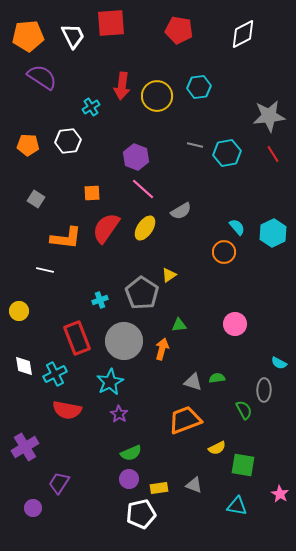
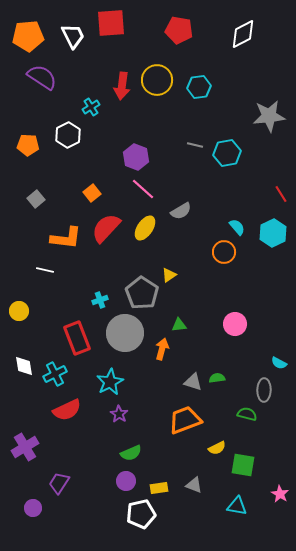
yellow circle at (157, 96): moved 16 px up
white hexagon at (68, 141): moved 6 px up; rotated 20 degrees counterclockwise
red line at (273, 154): moved 8 px right, 40 px down
orange square at (92, 193): rotated 36 degrees counterclockwise
gray square at (36, 199): rotated 18 degrees clockwise
red semicircle at (106, 228): rotated 8 degrees clockwise
gray circle at (124, 341): moved 1 px right, 8 px up
red semicircle at (67, 410): rotated 36 degrees counterclockwise
green semicircle at (244, 410): moved 3 px right, 4 px down; rotated 48 degrees counterclockwise
purple circle at (129, 479): moved 3 px left, 2 px down
